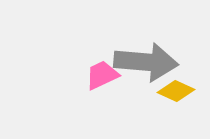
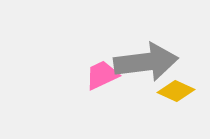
gray arrow: rotated 12 degrees counterclockwise
